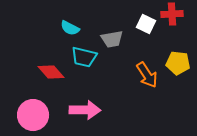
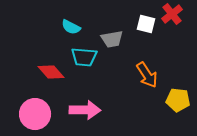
red cross: rotated 35 degrees counterclockwise
white square: rotated 12 degrees counterclockwise
cyan semicircle: moved 1 px right, 1 px up
cyan trapezoid: rotated 8 degrees counterclockwise
yellow pentagon: moved 37 px down
pink circle: moved 2 px right, 1 px up
